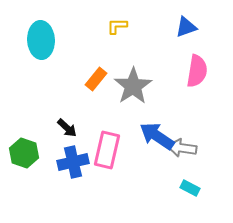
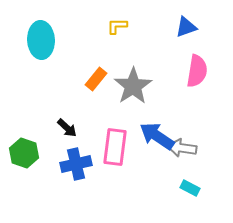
pink rectangle: moved 8 px right, 3 px up; rotated 6 degrees counterclockwise
blue cross: moved 3 px right, 2 px down
